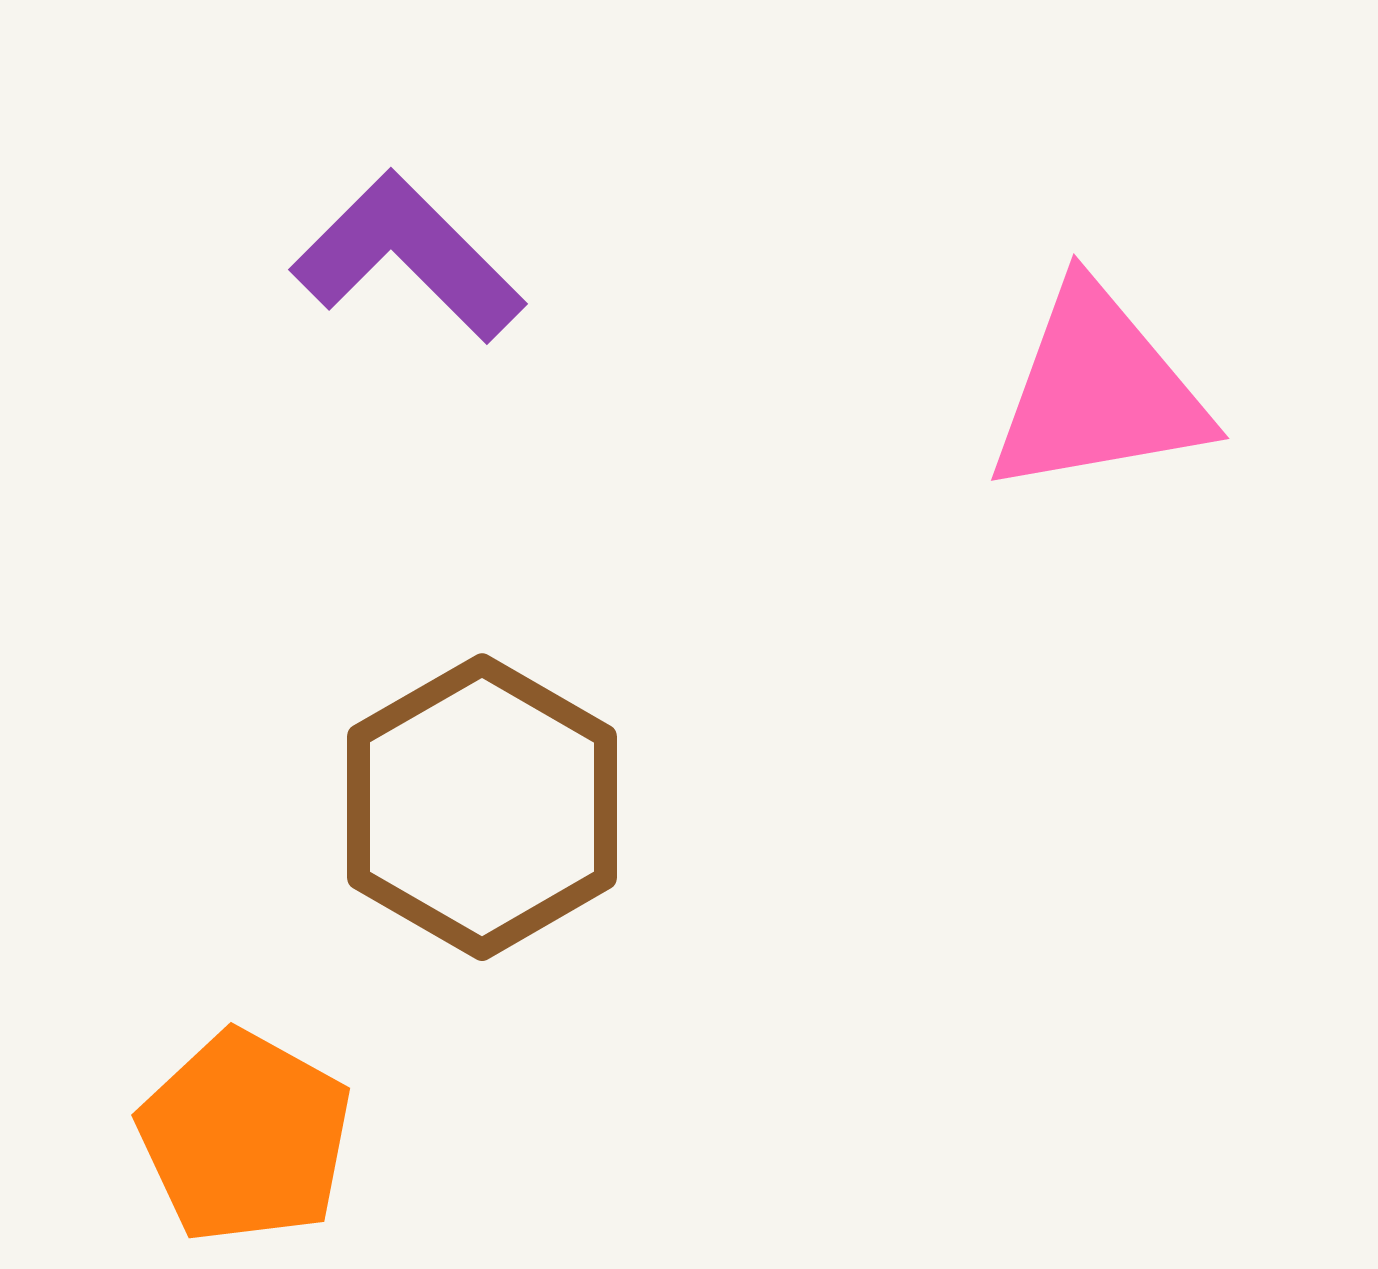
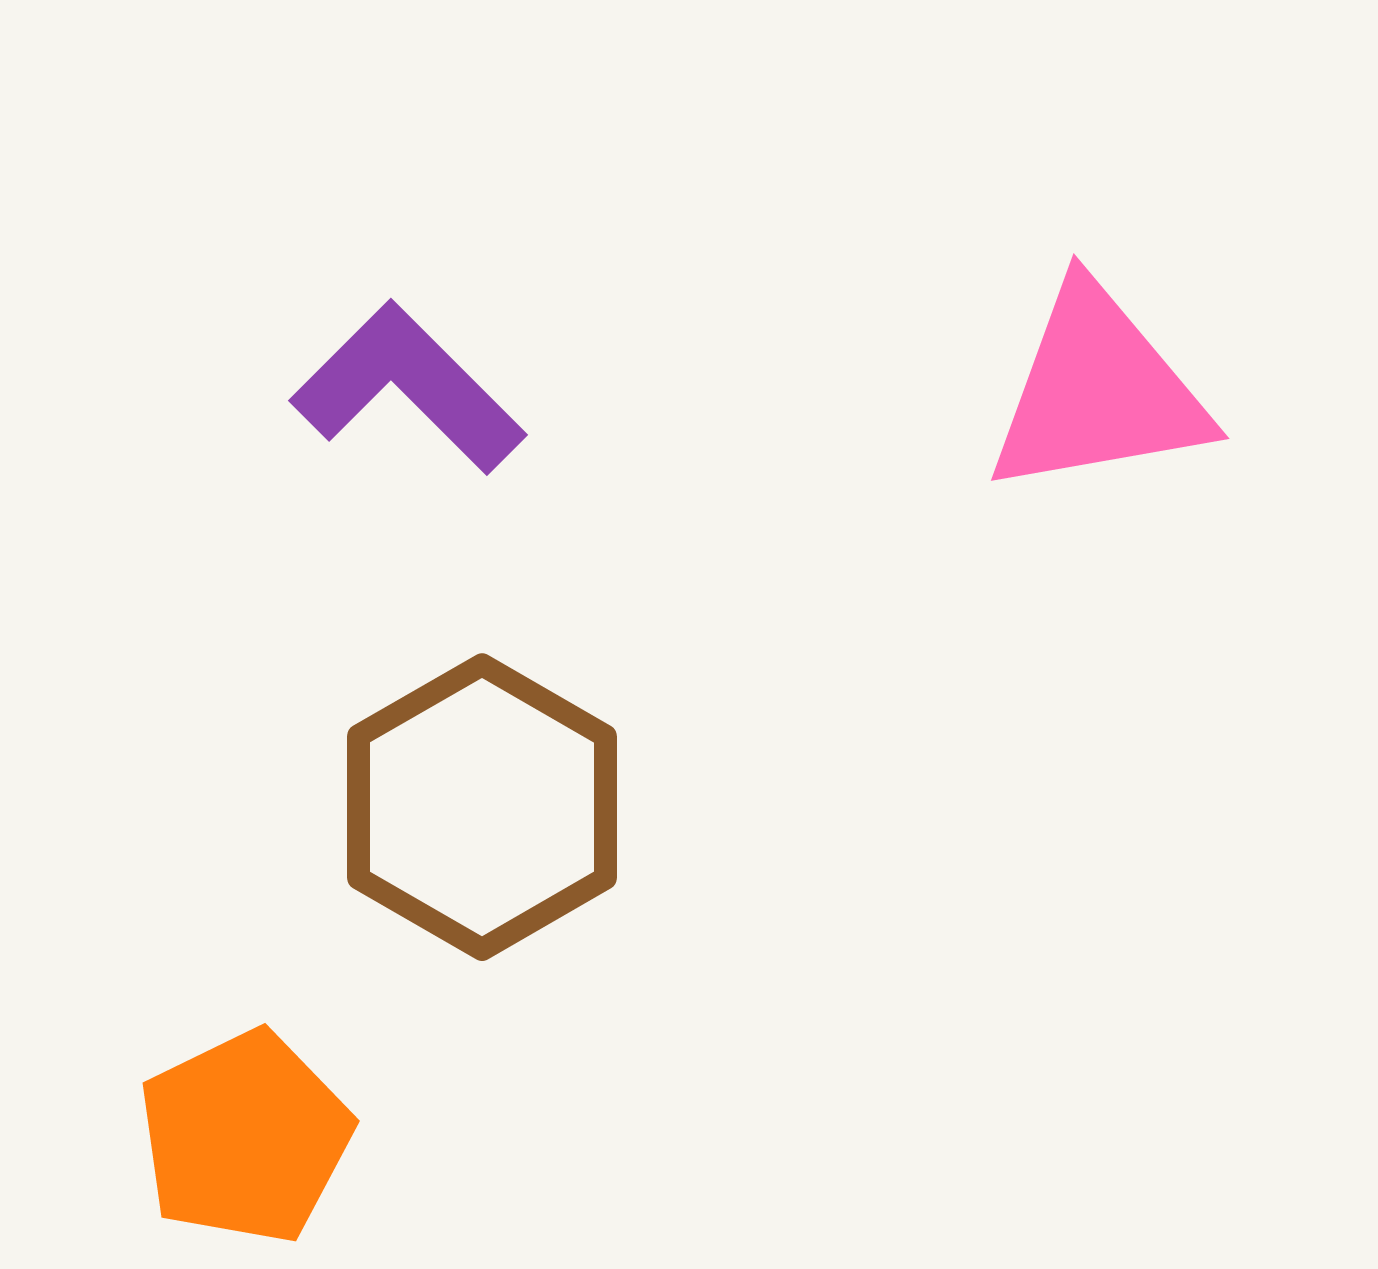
purple L-shape: moved 131 px down
orange pentagon: rotated 17 degrees clockwise
